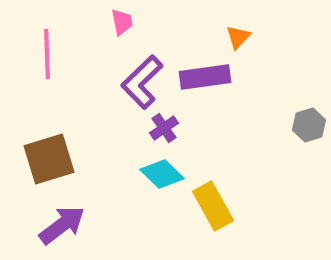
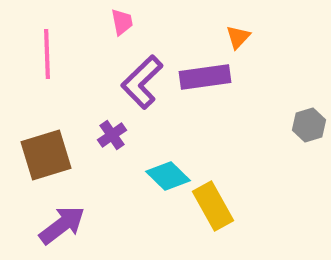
purple cross: moved 52 px left, 7 px down
brown square: moved 3 px left, 4 px up
cyan diamond: moved 6 px right, 2 px down
